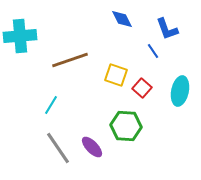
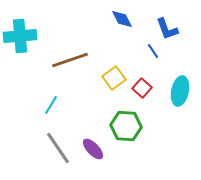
yellow square: moved 2 px left, 3 px down; rotated 35 degrees clockwise
purple ellipse: moved 1 px right, 2 px down
